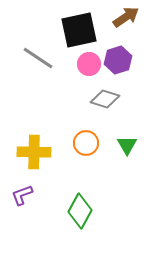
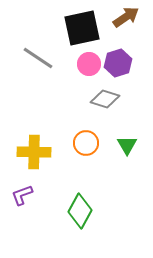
black square: moved 3 px right, 2 px up
purple hexagon: moved 3 px down
